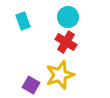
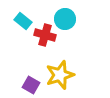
cyan circle: moved 3 px left, 2 px down
cyan rectangle: rotated 30 degrees counterclockwise
red cross: moved 21 px left, 7 px up; rotated 15 degrees counterclockwise
